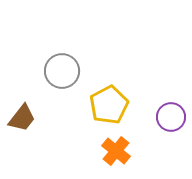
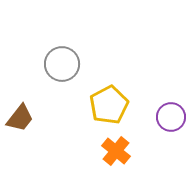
gray circle: moved 7 px up
brown trapezoid: moved 2 px left
